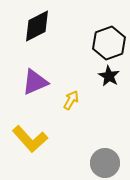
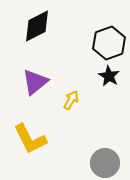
purple triangle: rotated 16 degrees counterclockwise
yellow L-shape: rotated 15 degrees clockwise
